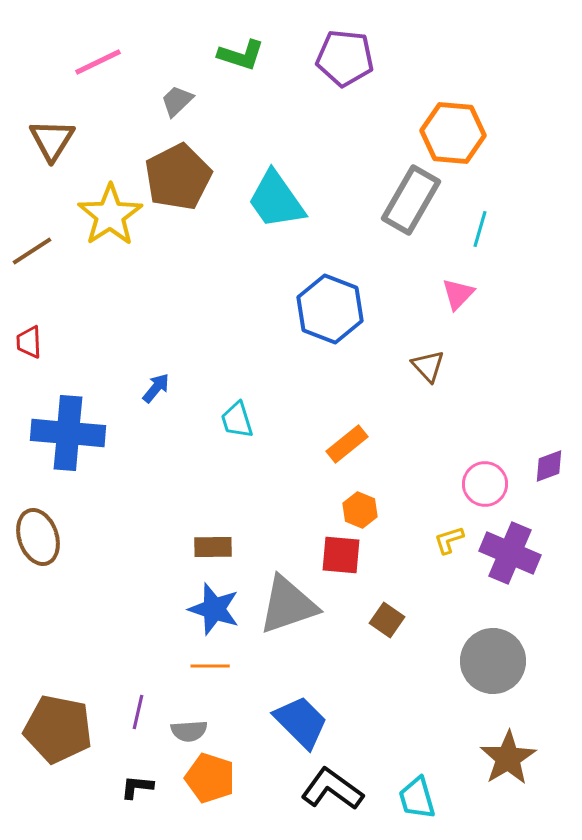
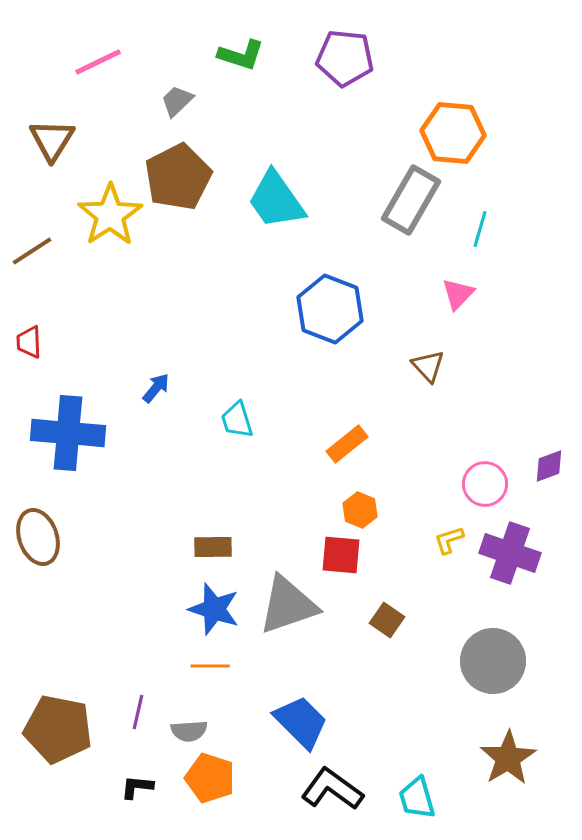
purple cross at (510, 553): rotated 4 degrees counterclockwise
